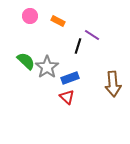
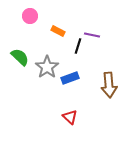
orange rectangle: moved 10 px down
purple line: rotated 21 degrees counterclockwise
green semicircle: moved 6 px left, 4 px up
brown arrow: moved 4 px left, 1 px down
red triangle: moved 3 px right, 20 px down
